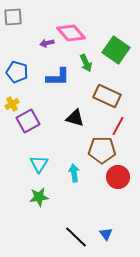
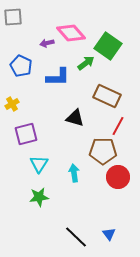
green square: moved 8 px left, 4 px up
green arrow: rotated 102 degrees counterclockwise
blue pentagon: moved 4 px right, 6 px up; rotated 10 degrees clockwise
purple square: moved 2 px left, 13 px down; rotated 15 degrees clockwise
brown pentagon: moved 1 px right, 1 px down
blue triangle: moved 3 px right
